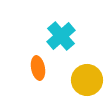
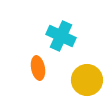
cyan cross: rotated 24 degrees counterclockwise
